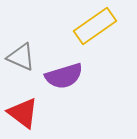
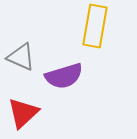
yellow rectangle: rotated 45 degrees counterclockwise
red triangle: rotated 40 degrees clockwise
